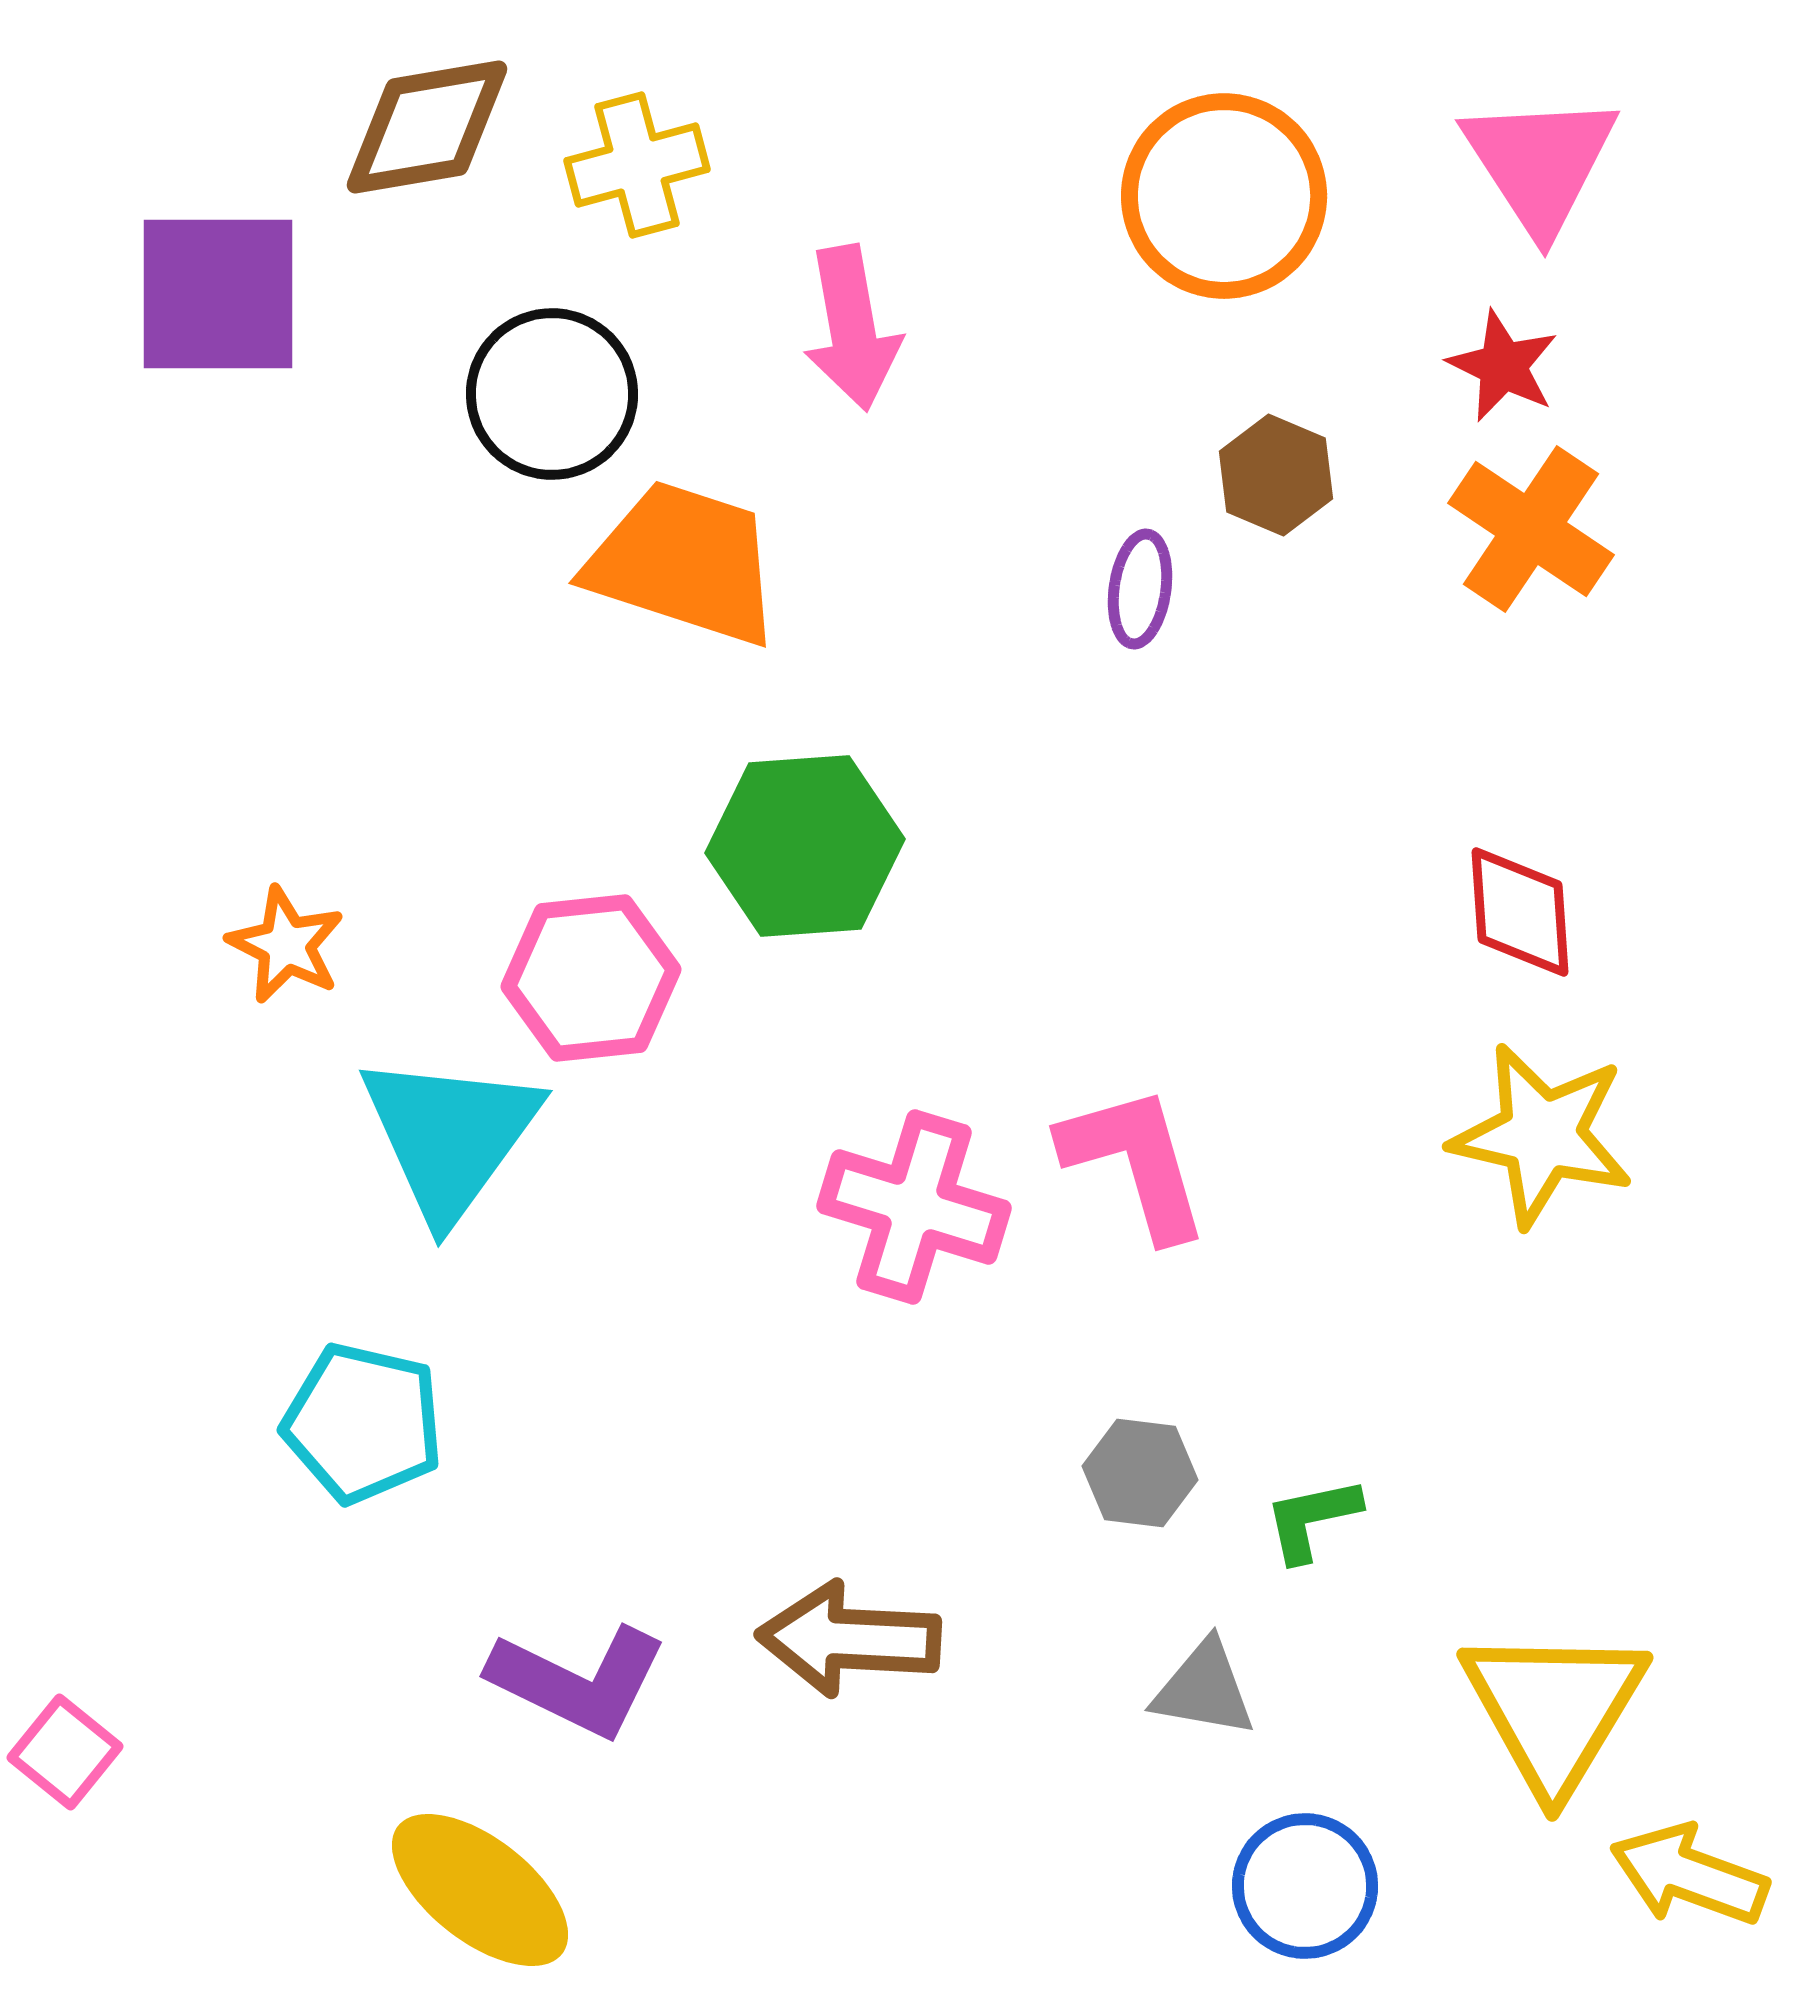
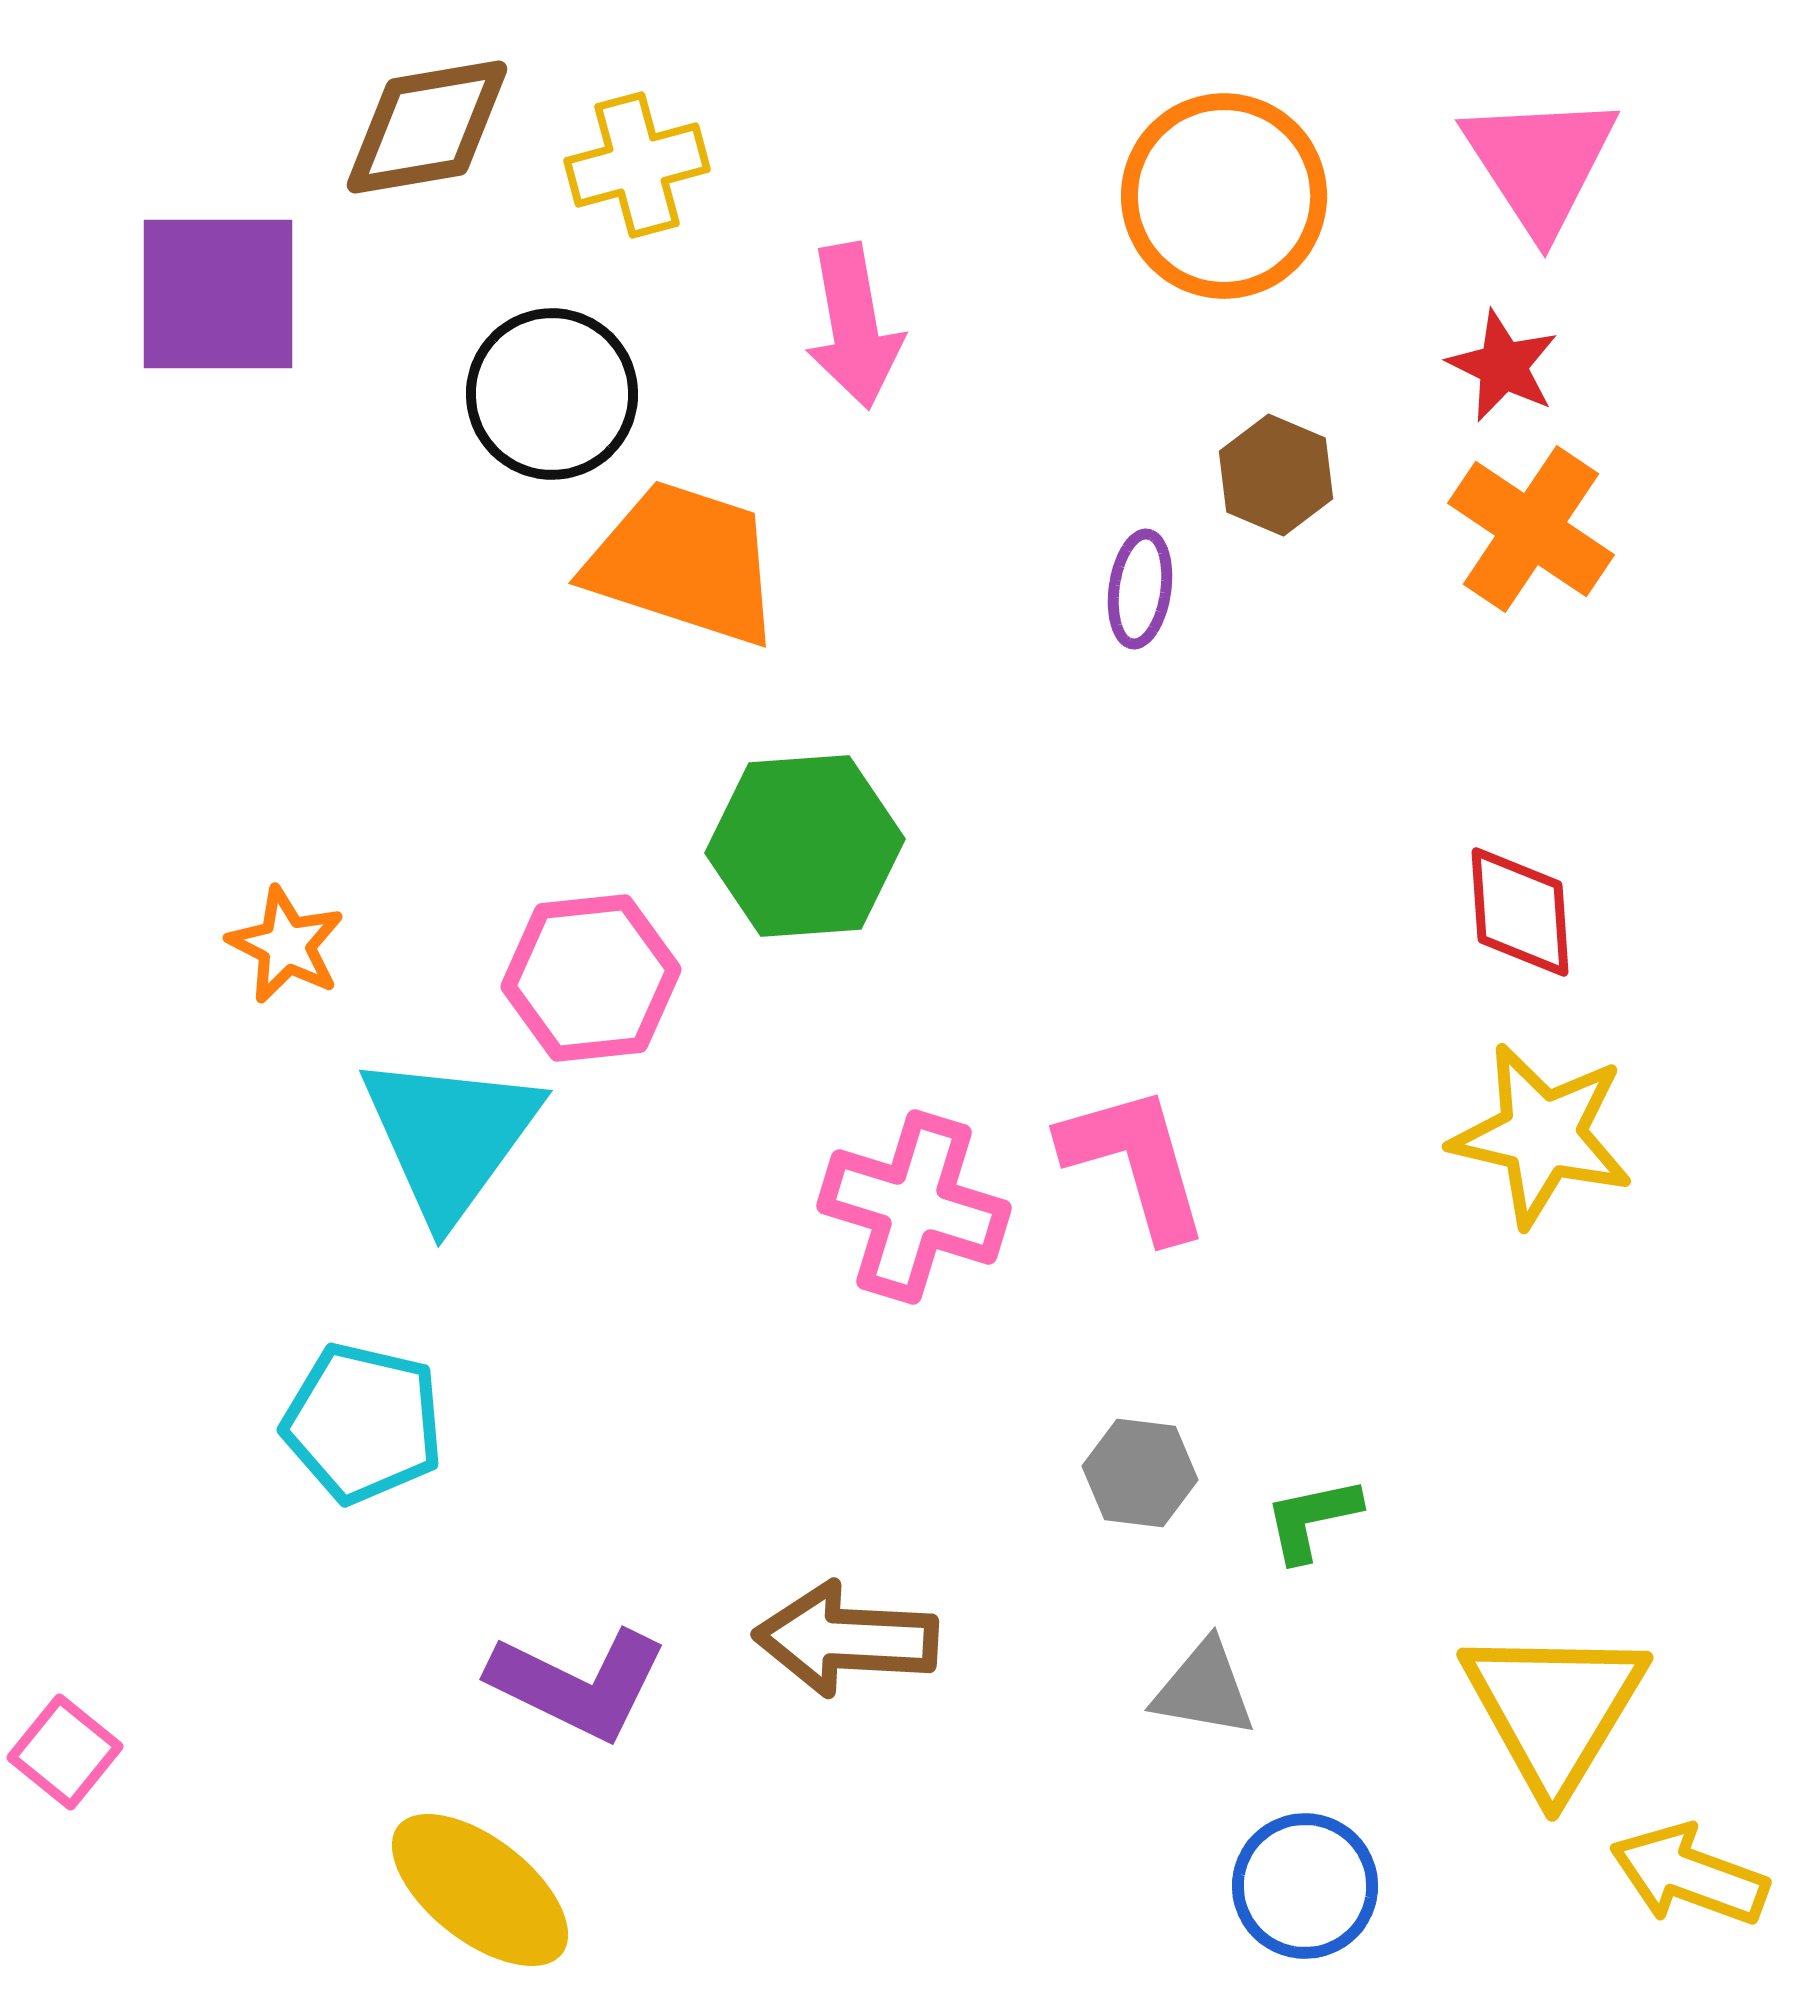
pink arrow: moved 2 px right, 2 px up
brown arrow: moved 3 px left
purple L-shape: moved 3 px down
